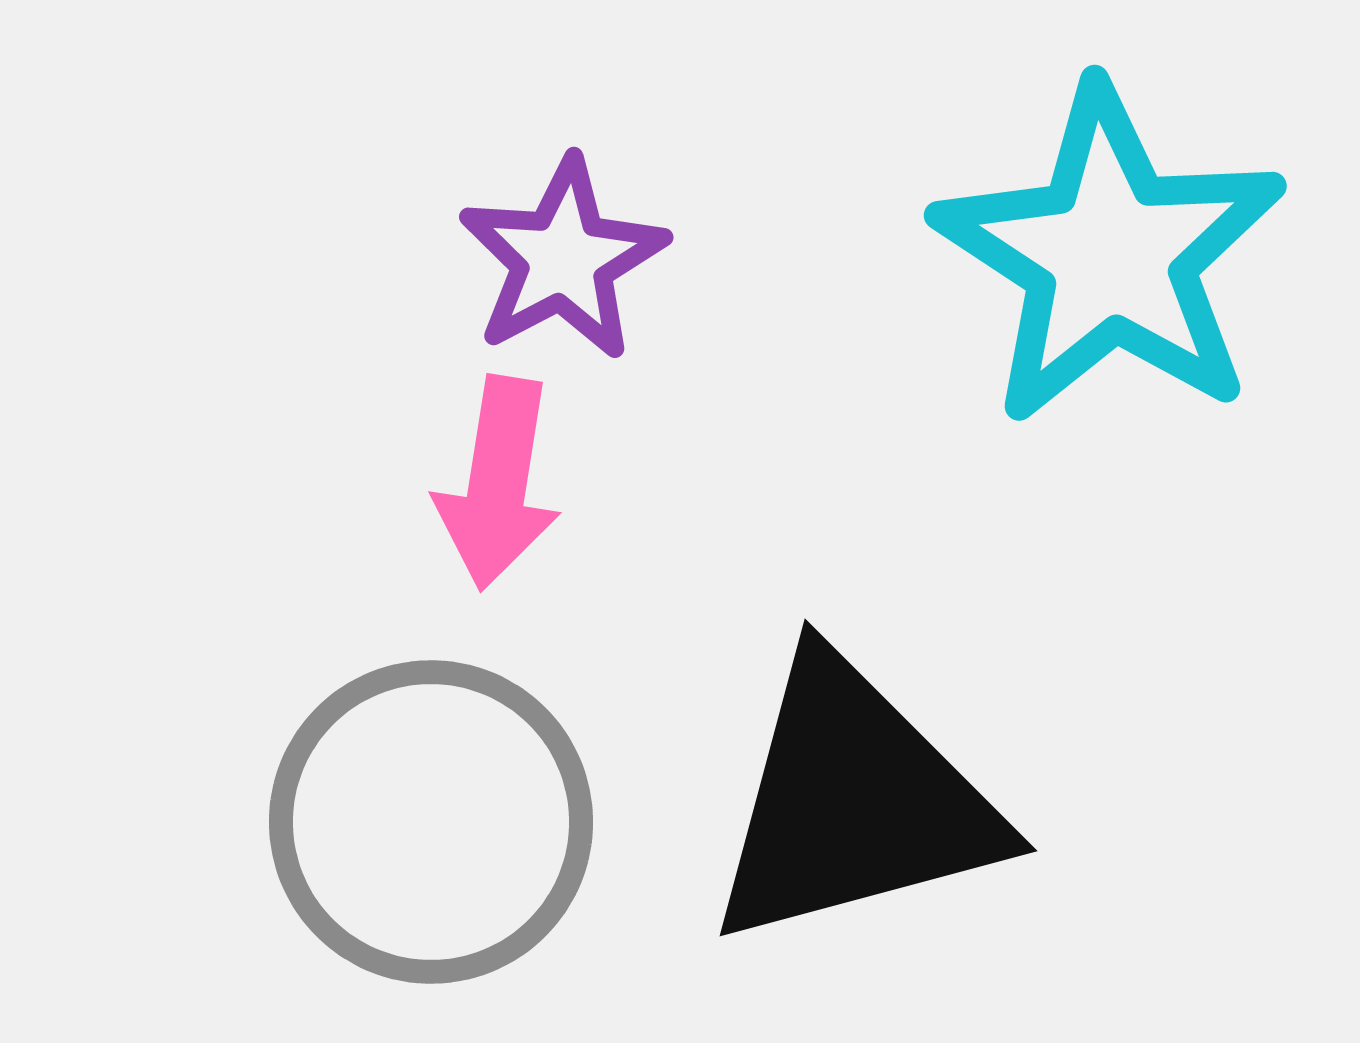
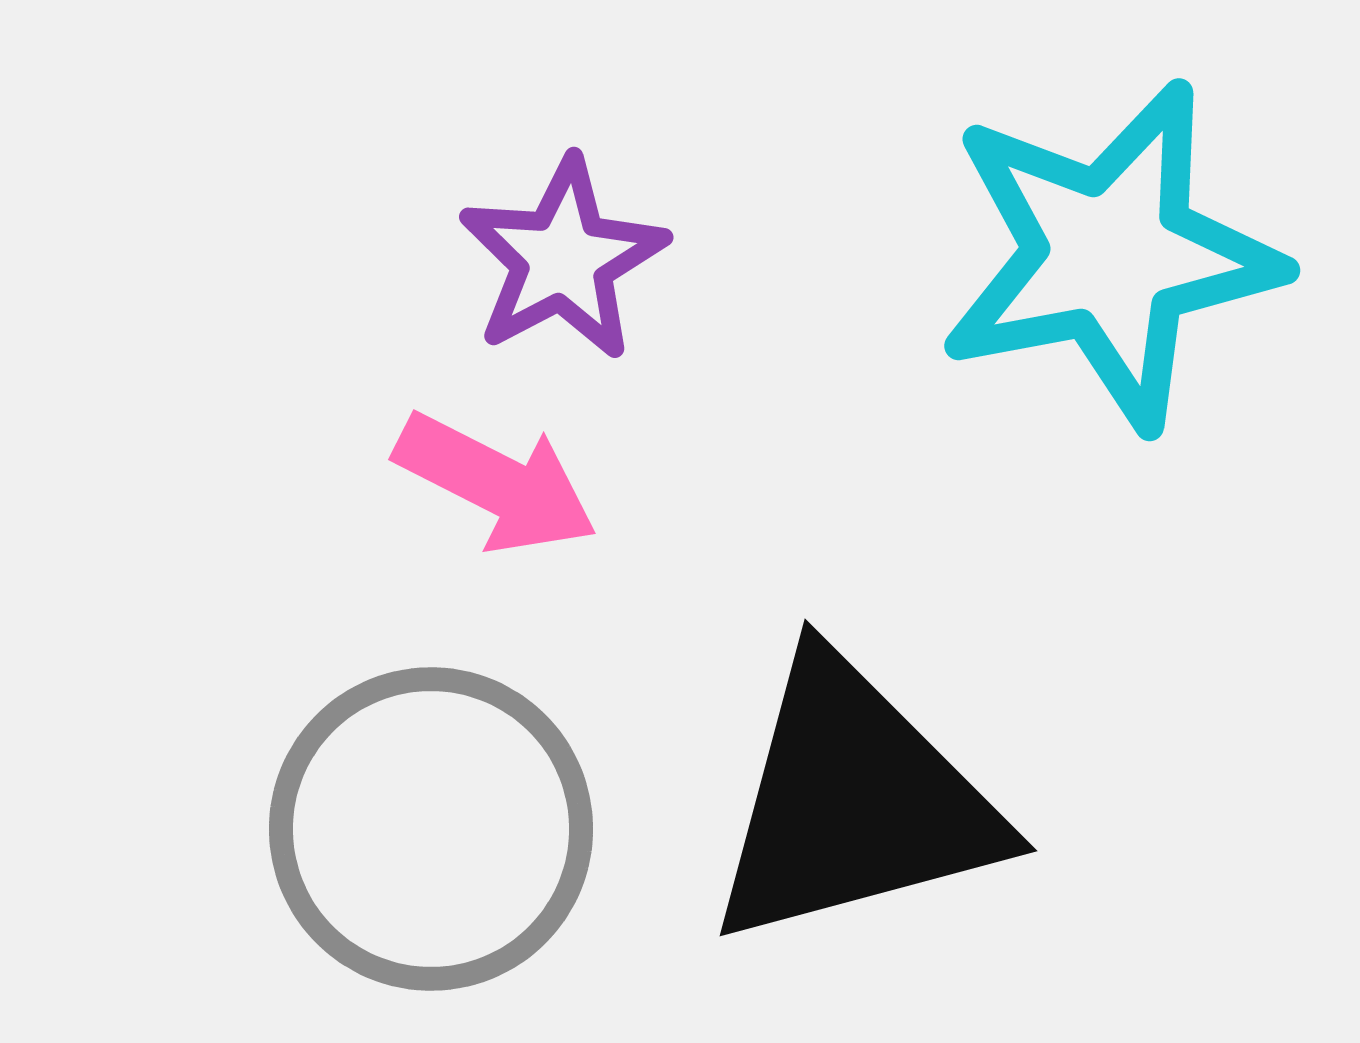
cyan star: rotated 28 degrees clockwise
pink arrow: moved 2 px left; rotated 72 degrees counterclockwise
gray circle: moved 7 px down
